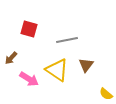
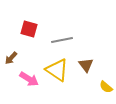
gray line: moved 5 px left
brown triangle: rotated 14 degrees counterclockwise
yellow semicircle: moved 7 px up
